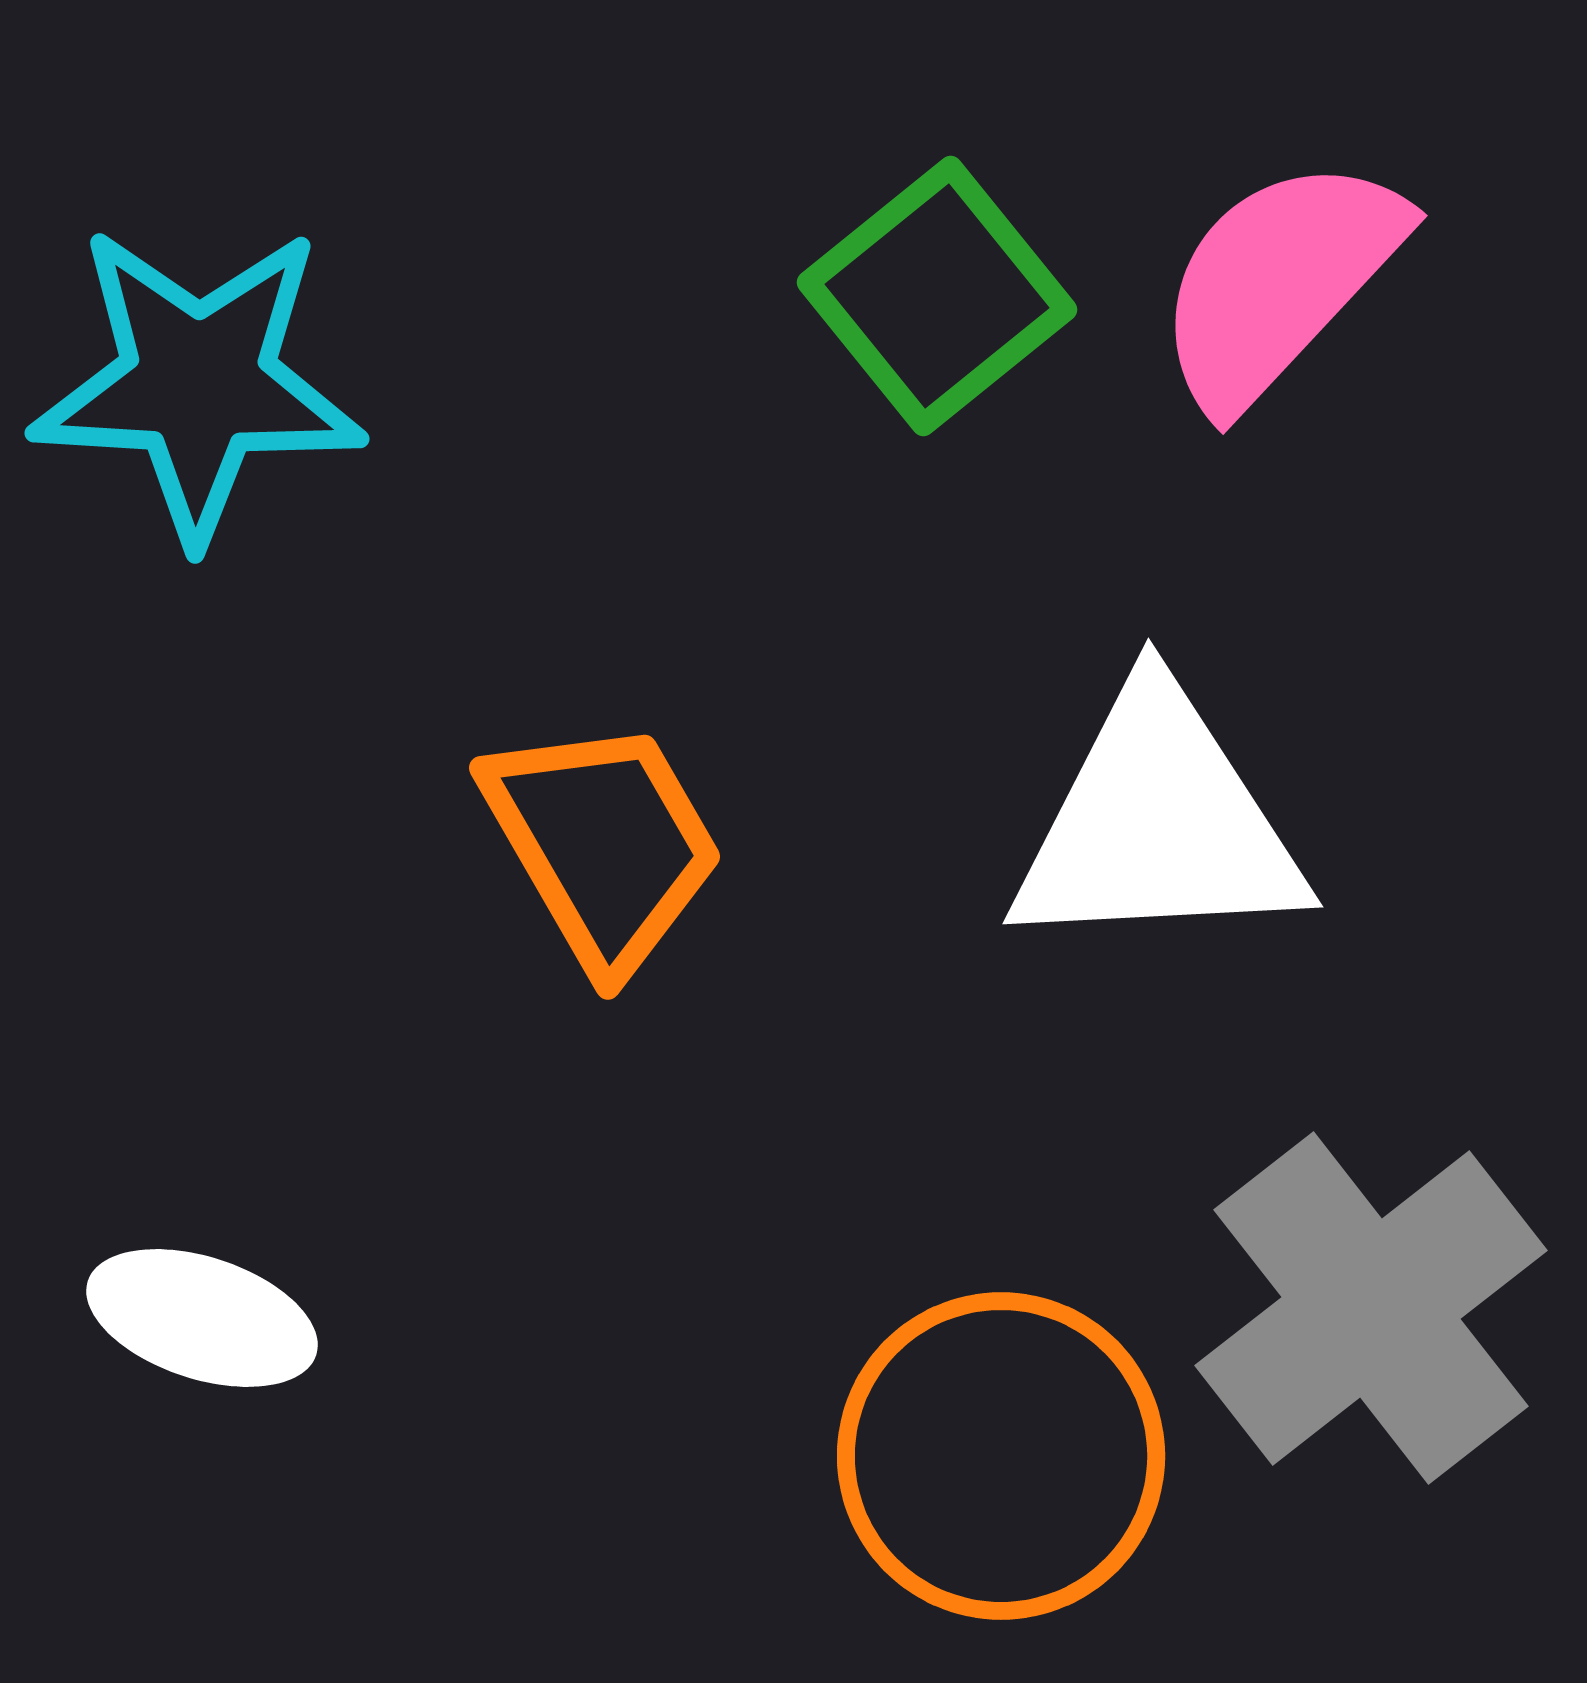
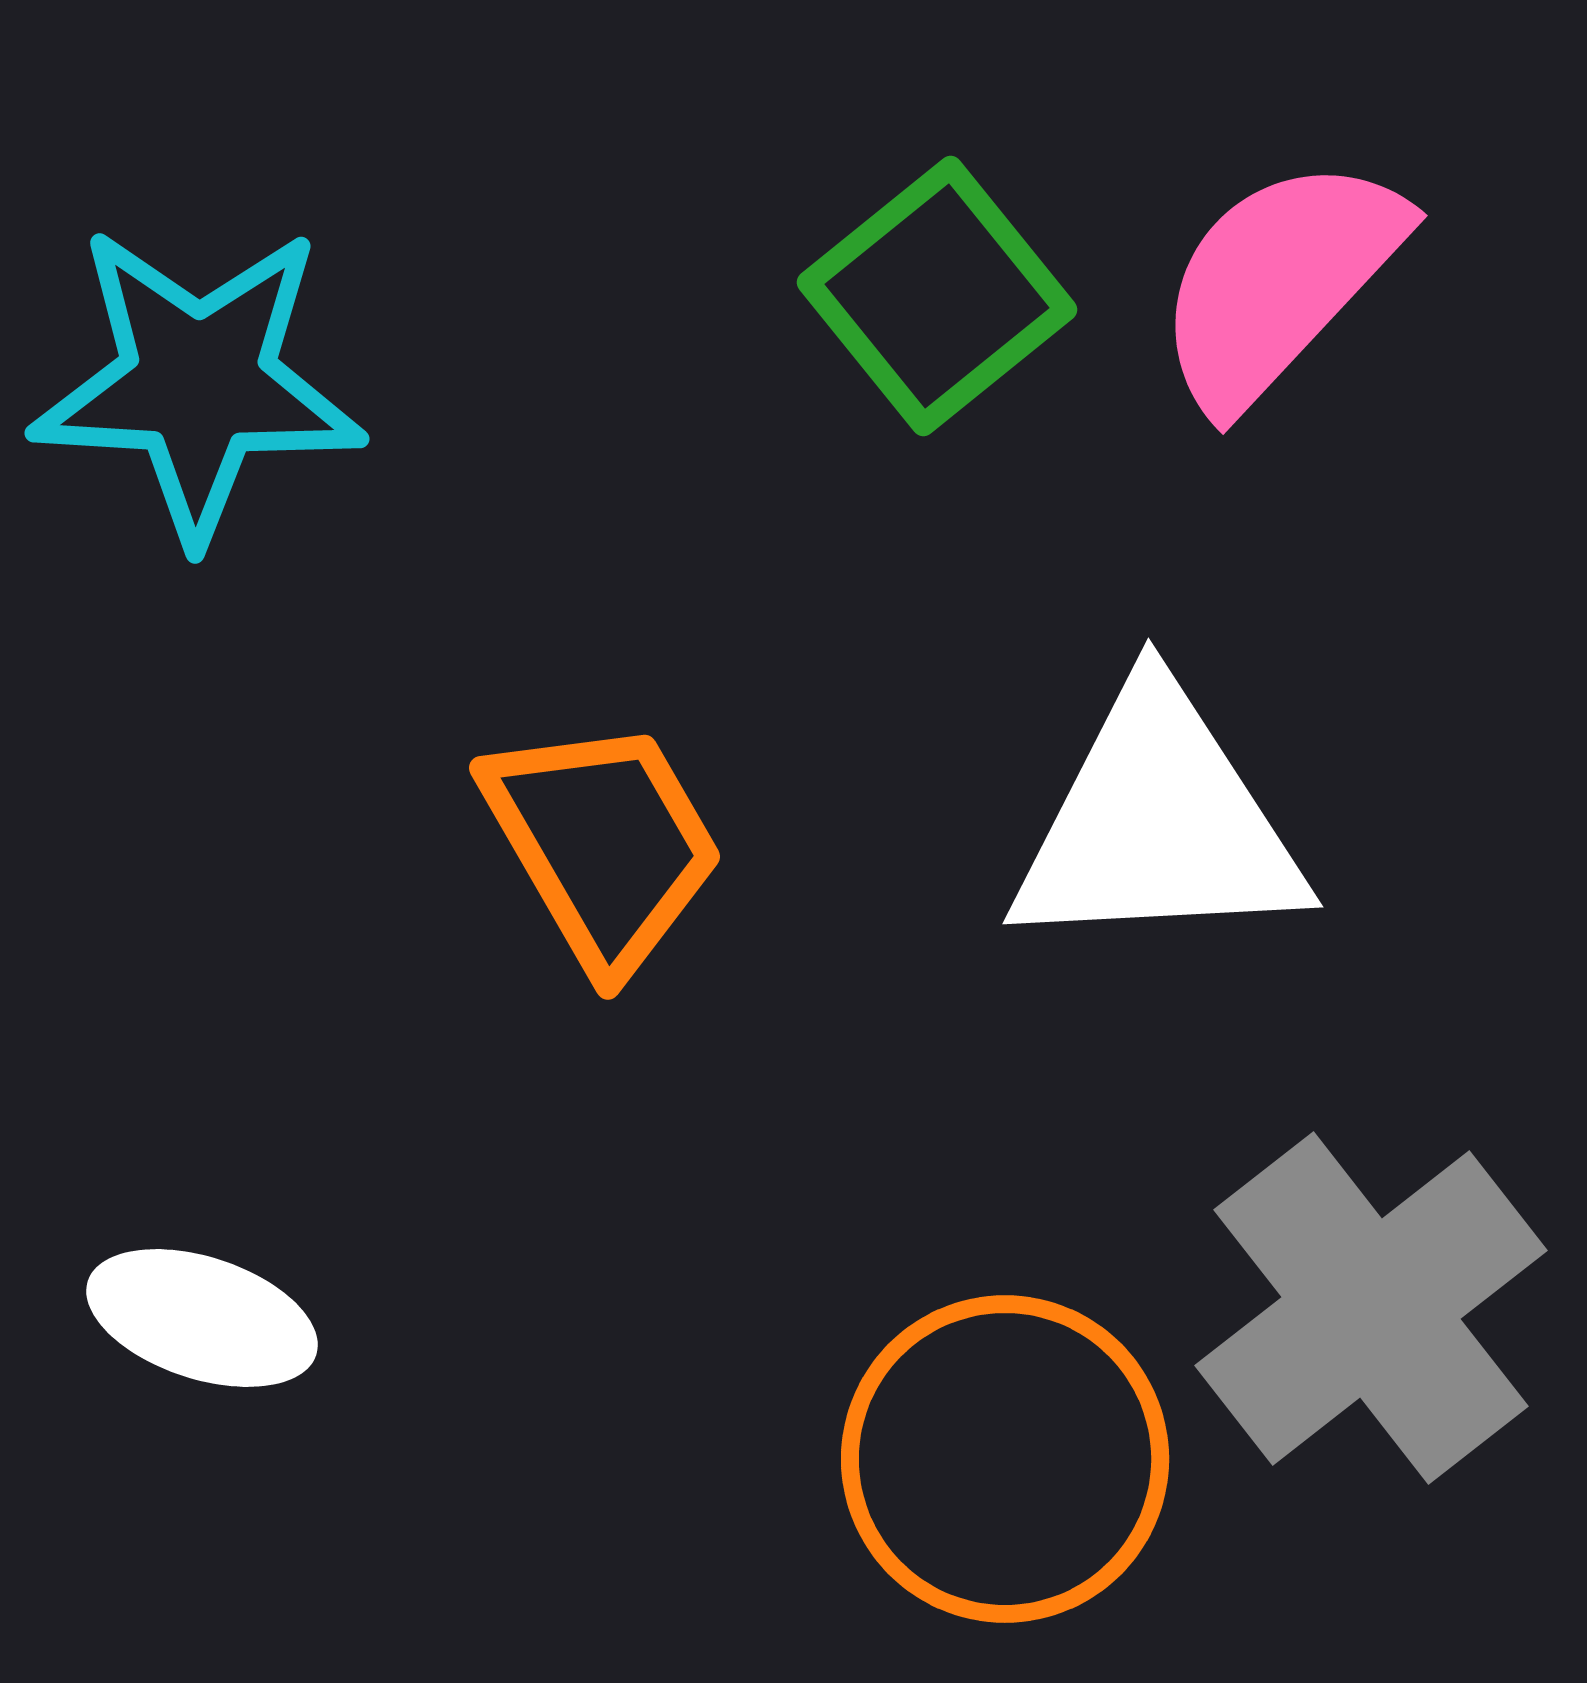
orange circle: moved 4 px right, 3 px down
